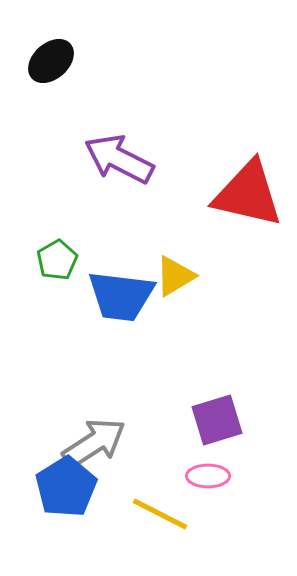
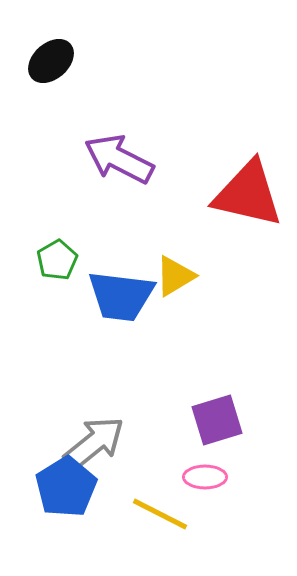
gray arrow: rotated 6 degrees counterclockwise
pink ellipse: moved 3 px left, 1 px down
